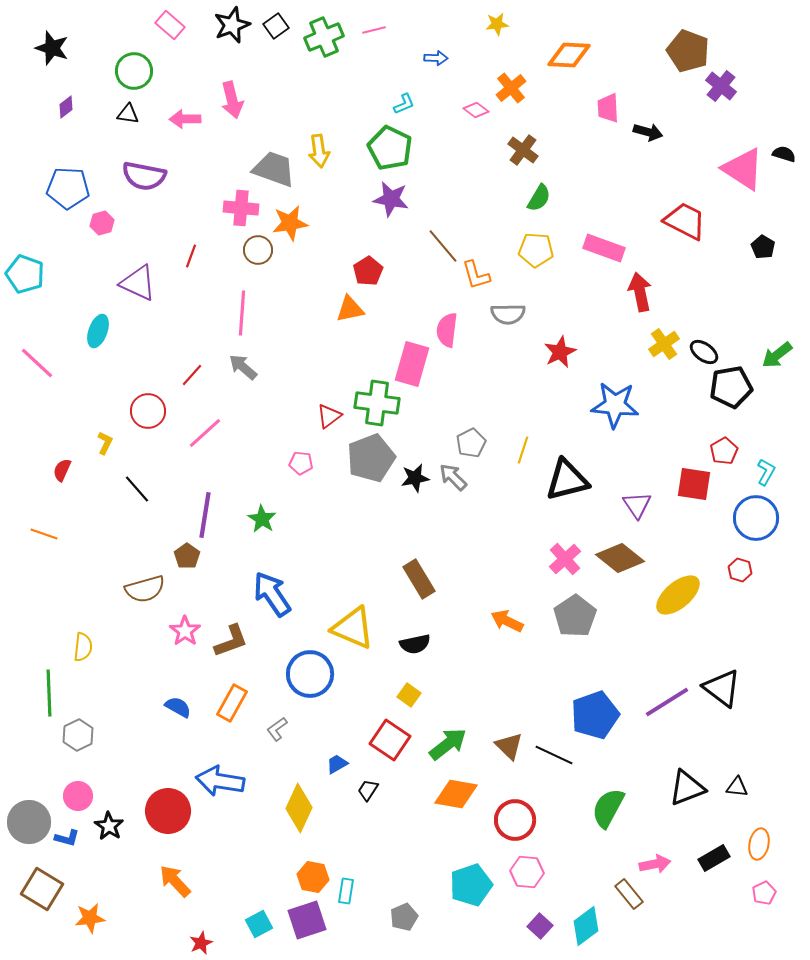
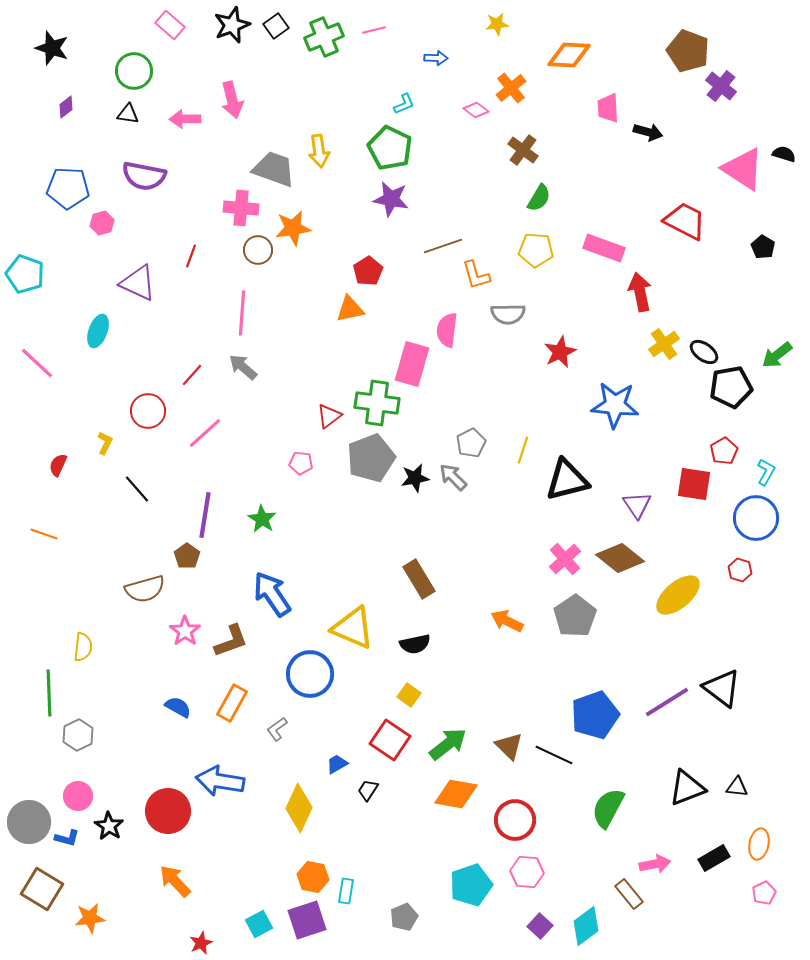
orange star at (290, 223): moved 3 px right, 5 px down
brown line at (443, 246): rotated 69 degrees counterclockwise
red semicircle at (62, 470): moved 4 px left, 5 px up
